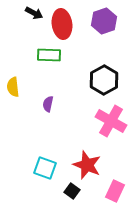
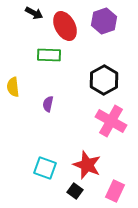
red ellipse: moved 3 px right, 2 px down; rotated 20 degrees counterclockwise
black square: moved 3 px right
